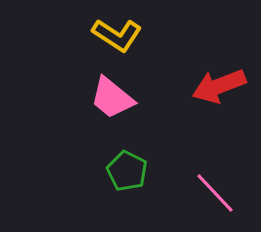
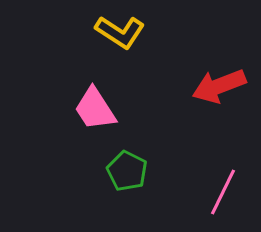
yellow L-shape: moved 3 px right, 3 px up
pink trapezoid: moved 17 px left, 11 px down; rotated 18 degrees clockwise
pink line: moved 8 px right, 1 px up; rotated 69 degrees clockwise
